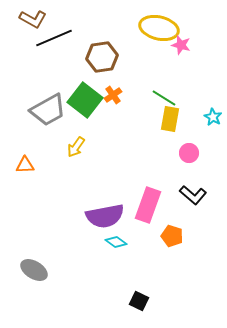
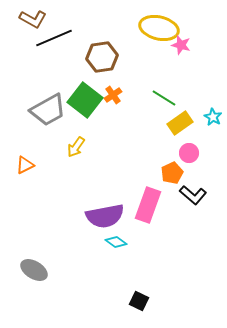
yellow rectangle: moved 10 px right, 4 px down; rotated 45 degrees clockwise
orange triangle: rotated 24 degrees counterclockwise
orange pentagon: moved 63 px up; rotated 30 degrees clockwise
